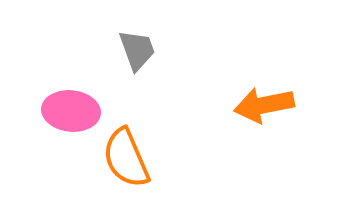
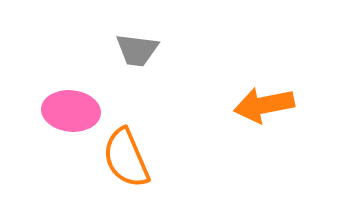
gray trapezoid: rotated 117 degrees clockwise
